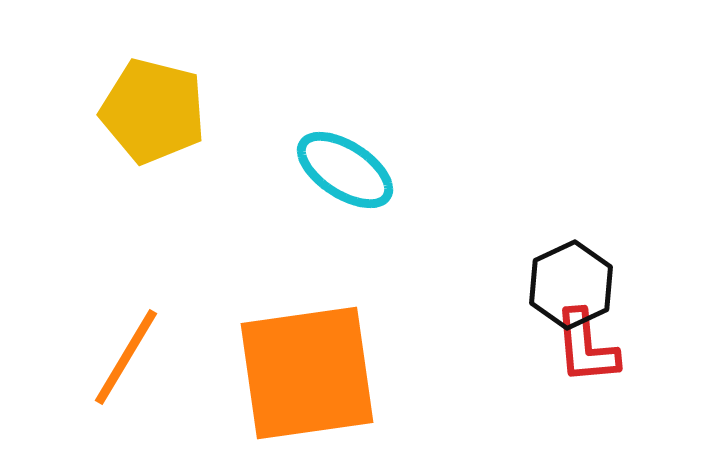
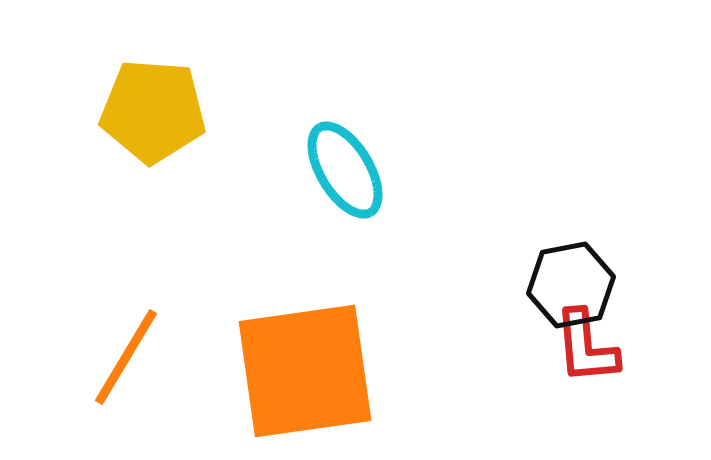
yellow pentagon: rotated 10 degrees counterclockwise
cyan ellipse: rotated 26 degrees clockwise
black hexagon: rotated 14 degrees clockwise
orange square: moved 2 px left, 2 px up
